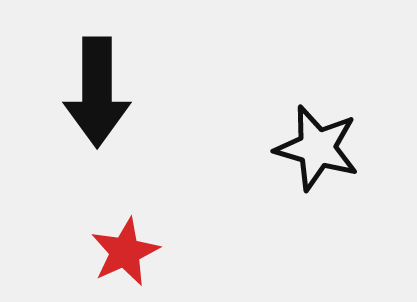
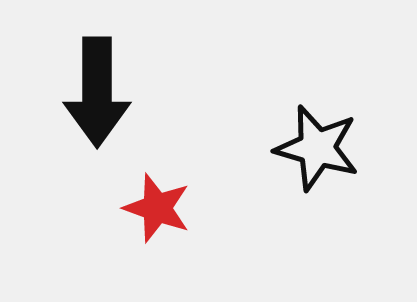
red star: moved 32 px right, 44 px up; rotated 28 degrees counterclockwise
